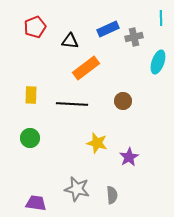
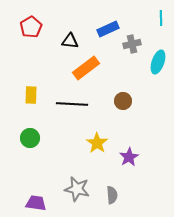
red pentagon: moved 4 px left; rotated 10 degrees counterclockwise
gray cross: moved 2 px left, 7 px down
yellow star: rotated 20 degrees clockwise
